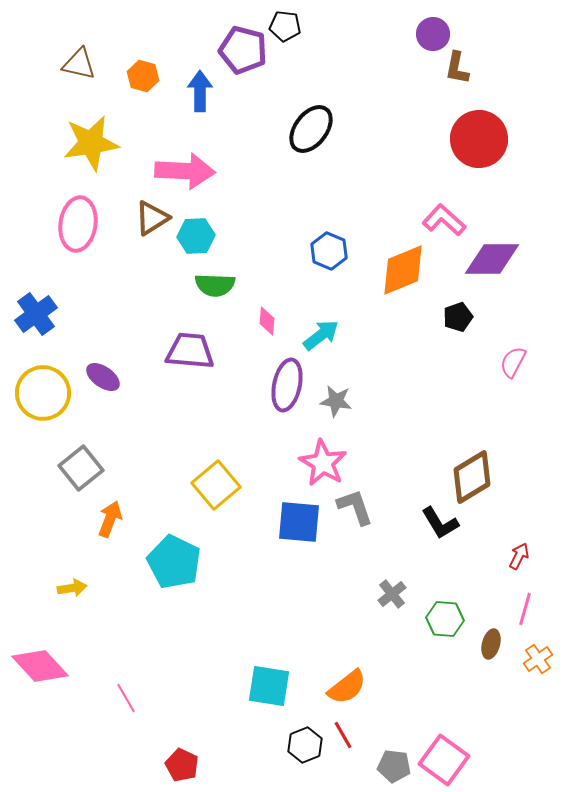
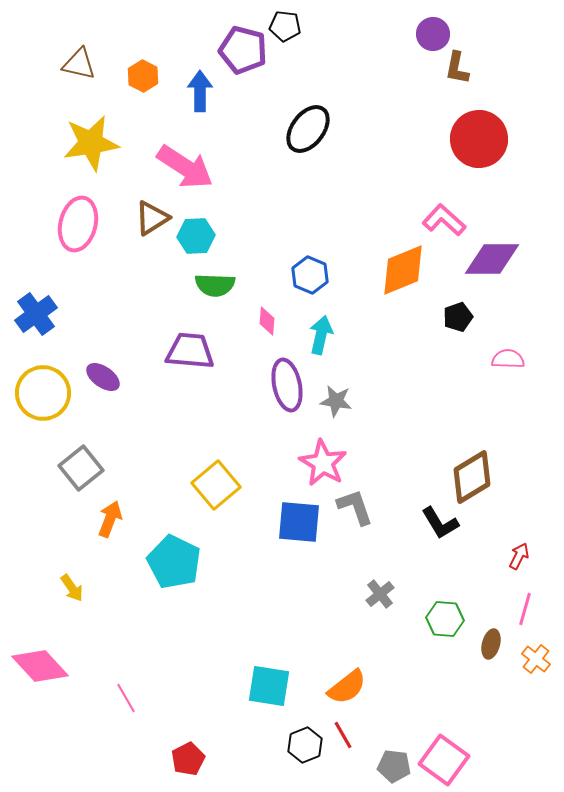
orange hexagon at (143, 76): rotated 12 degrees clockwise
black ellipse at (311, 129): moved 3 px left
pink arrow at (185, 171): moved 4 px up; rotated 30 degrees clockwise
pink ellipse at (78, 224): rotated 6 degrees clockwise
blue hexagon at (329, 251): moved 19 px left, 24 px down
cyan arrow at (321, 335): rotated 39 degrees counterclockwise
pink semicircle at (513, 362): moved 5 px left, 3 px up; rotated 64 degrees clockwise
purple ellipse at (287, 385): rotated 24 degrees counterclockwise
yellow arrow at (72, 588): rotated 64 degrees clockwise
gray cross at (392, 594): moved 12 px left
orange cross at (538, 659): moved 2 px left; rotated 16 degrees counterclockwise
red pentagon at (182, 765): moved 6 px right, 6 px up; rotated 20 degrees clockwise
